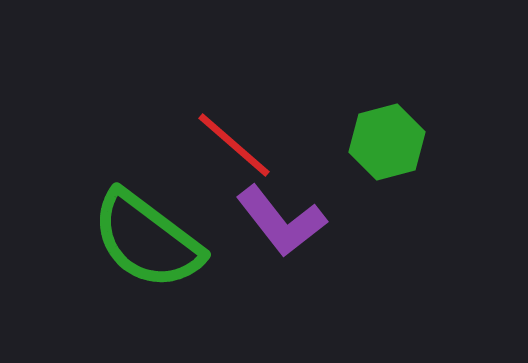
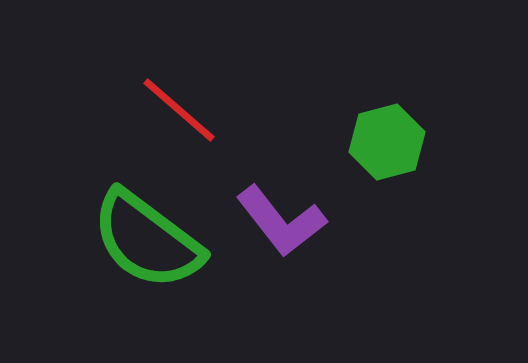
red line: moved 55 px left, 35 px up
